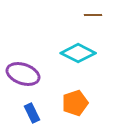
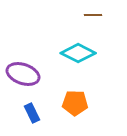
orange pentagon: rotated 20 degrees clockwise
